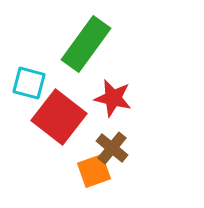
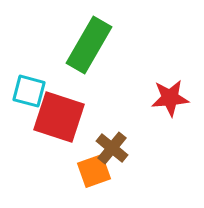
green rectangle: moved 3 px right, 1 px down; rotated 6 degrees counterclockwise
cyan square: moved 8 px down
red star: moved 57 px right; rotated 18 degrees counterclockwise
red square: rotated 20 degrees counterclockwise
